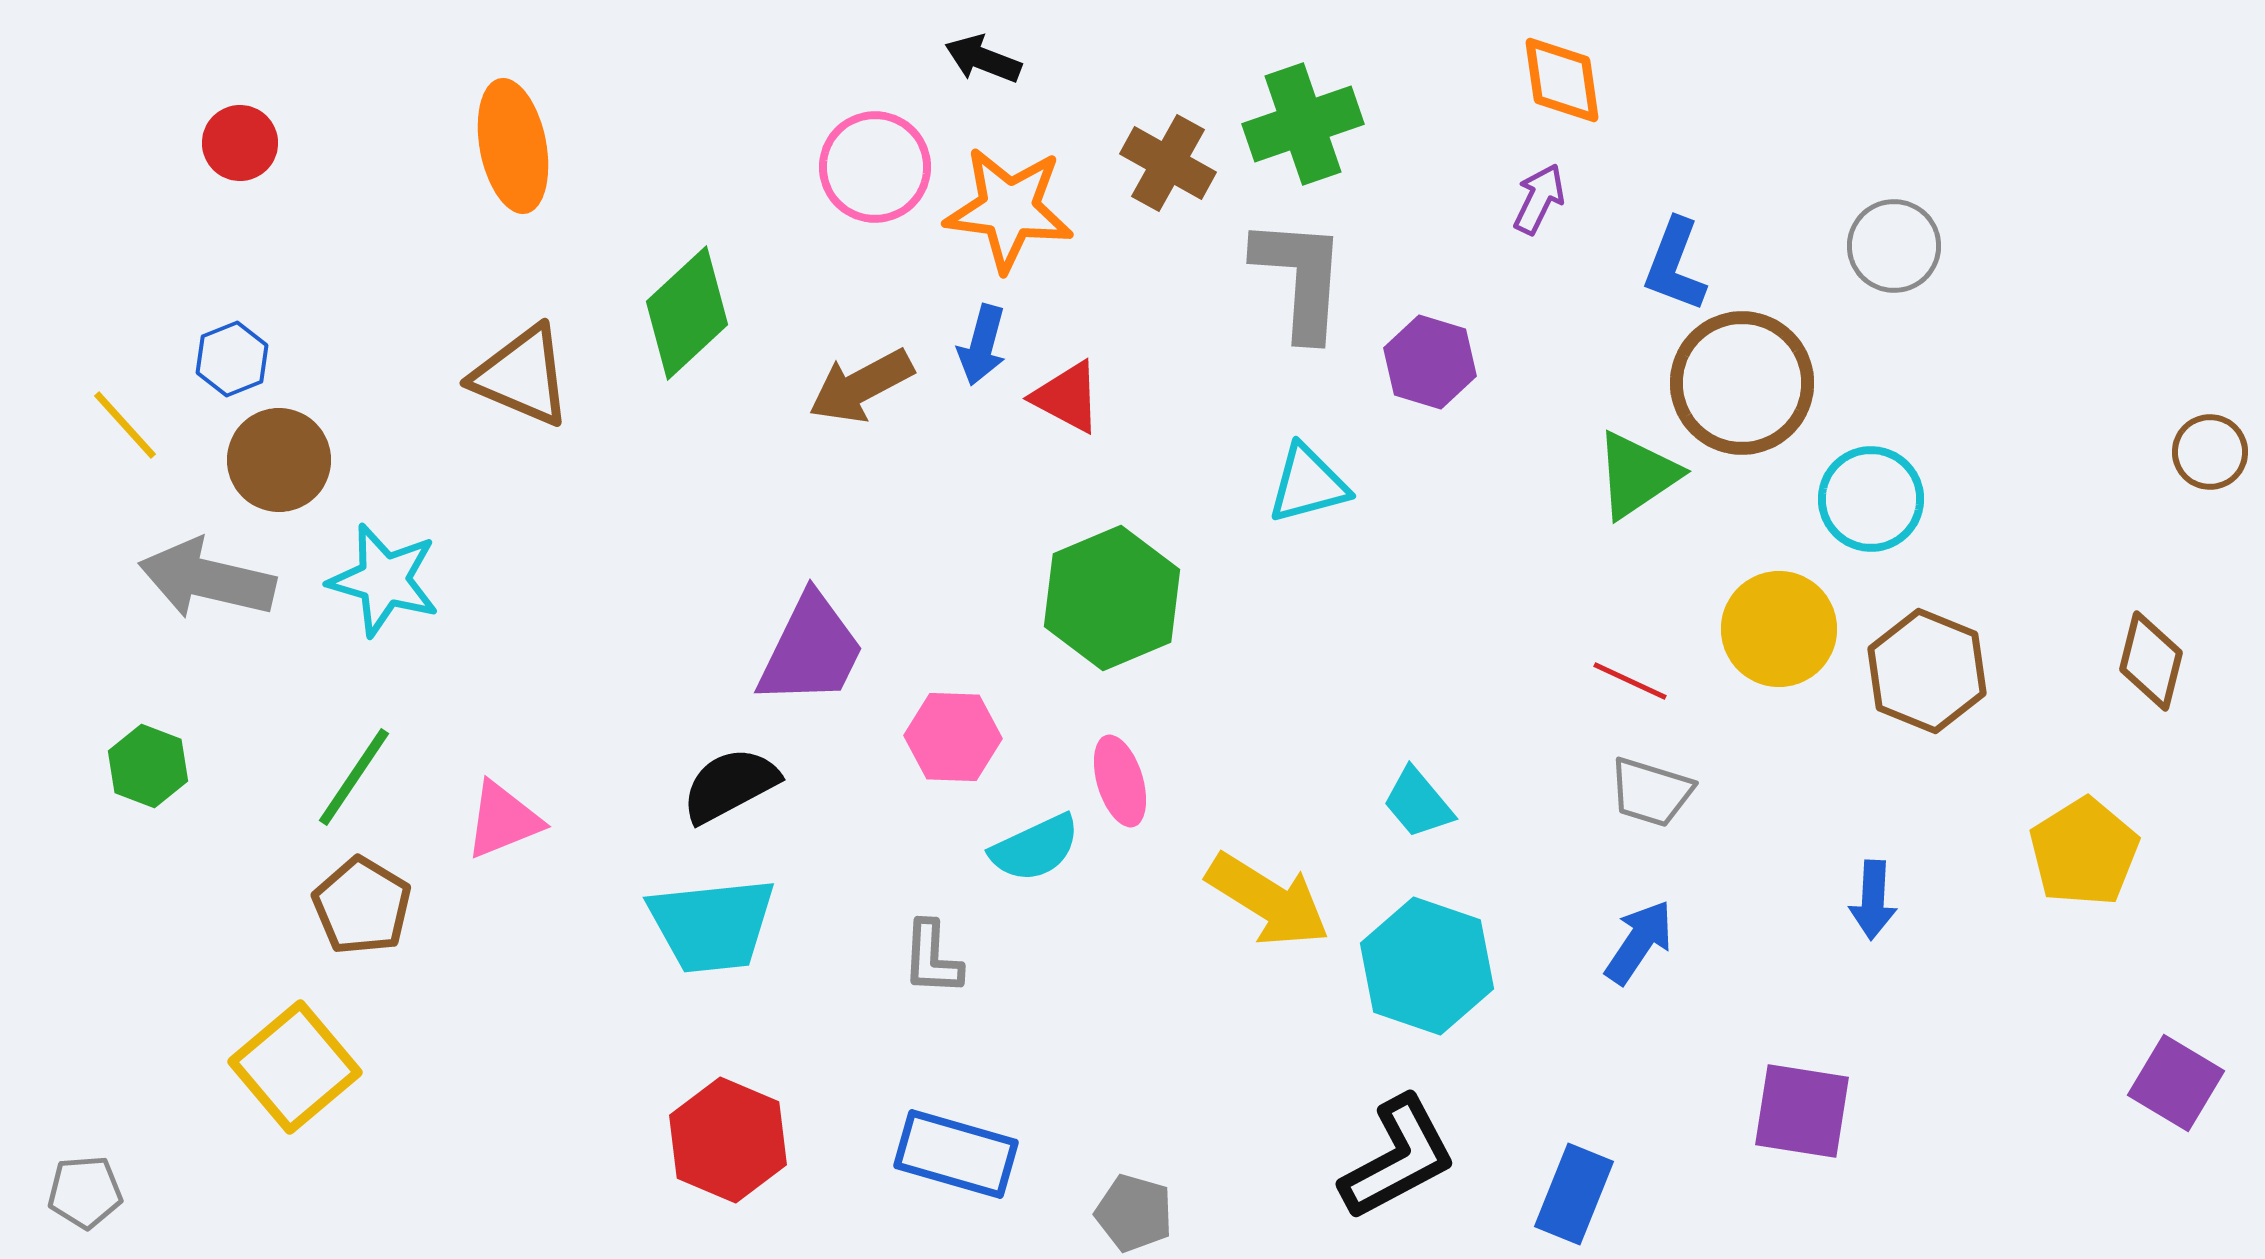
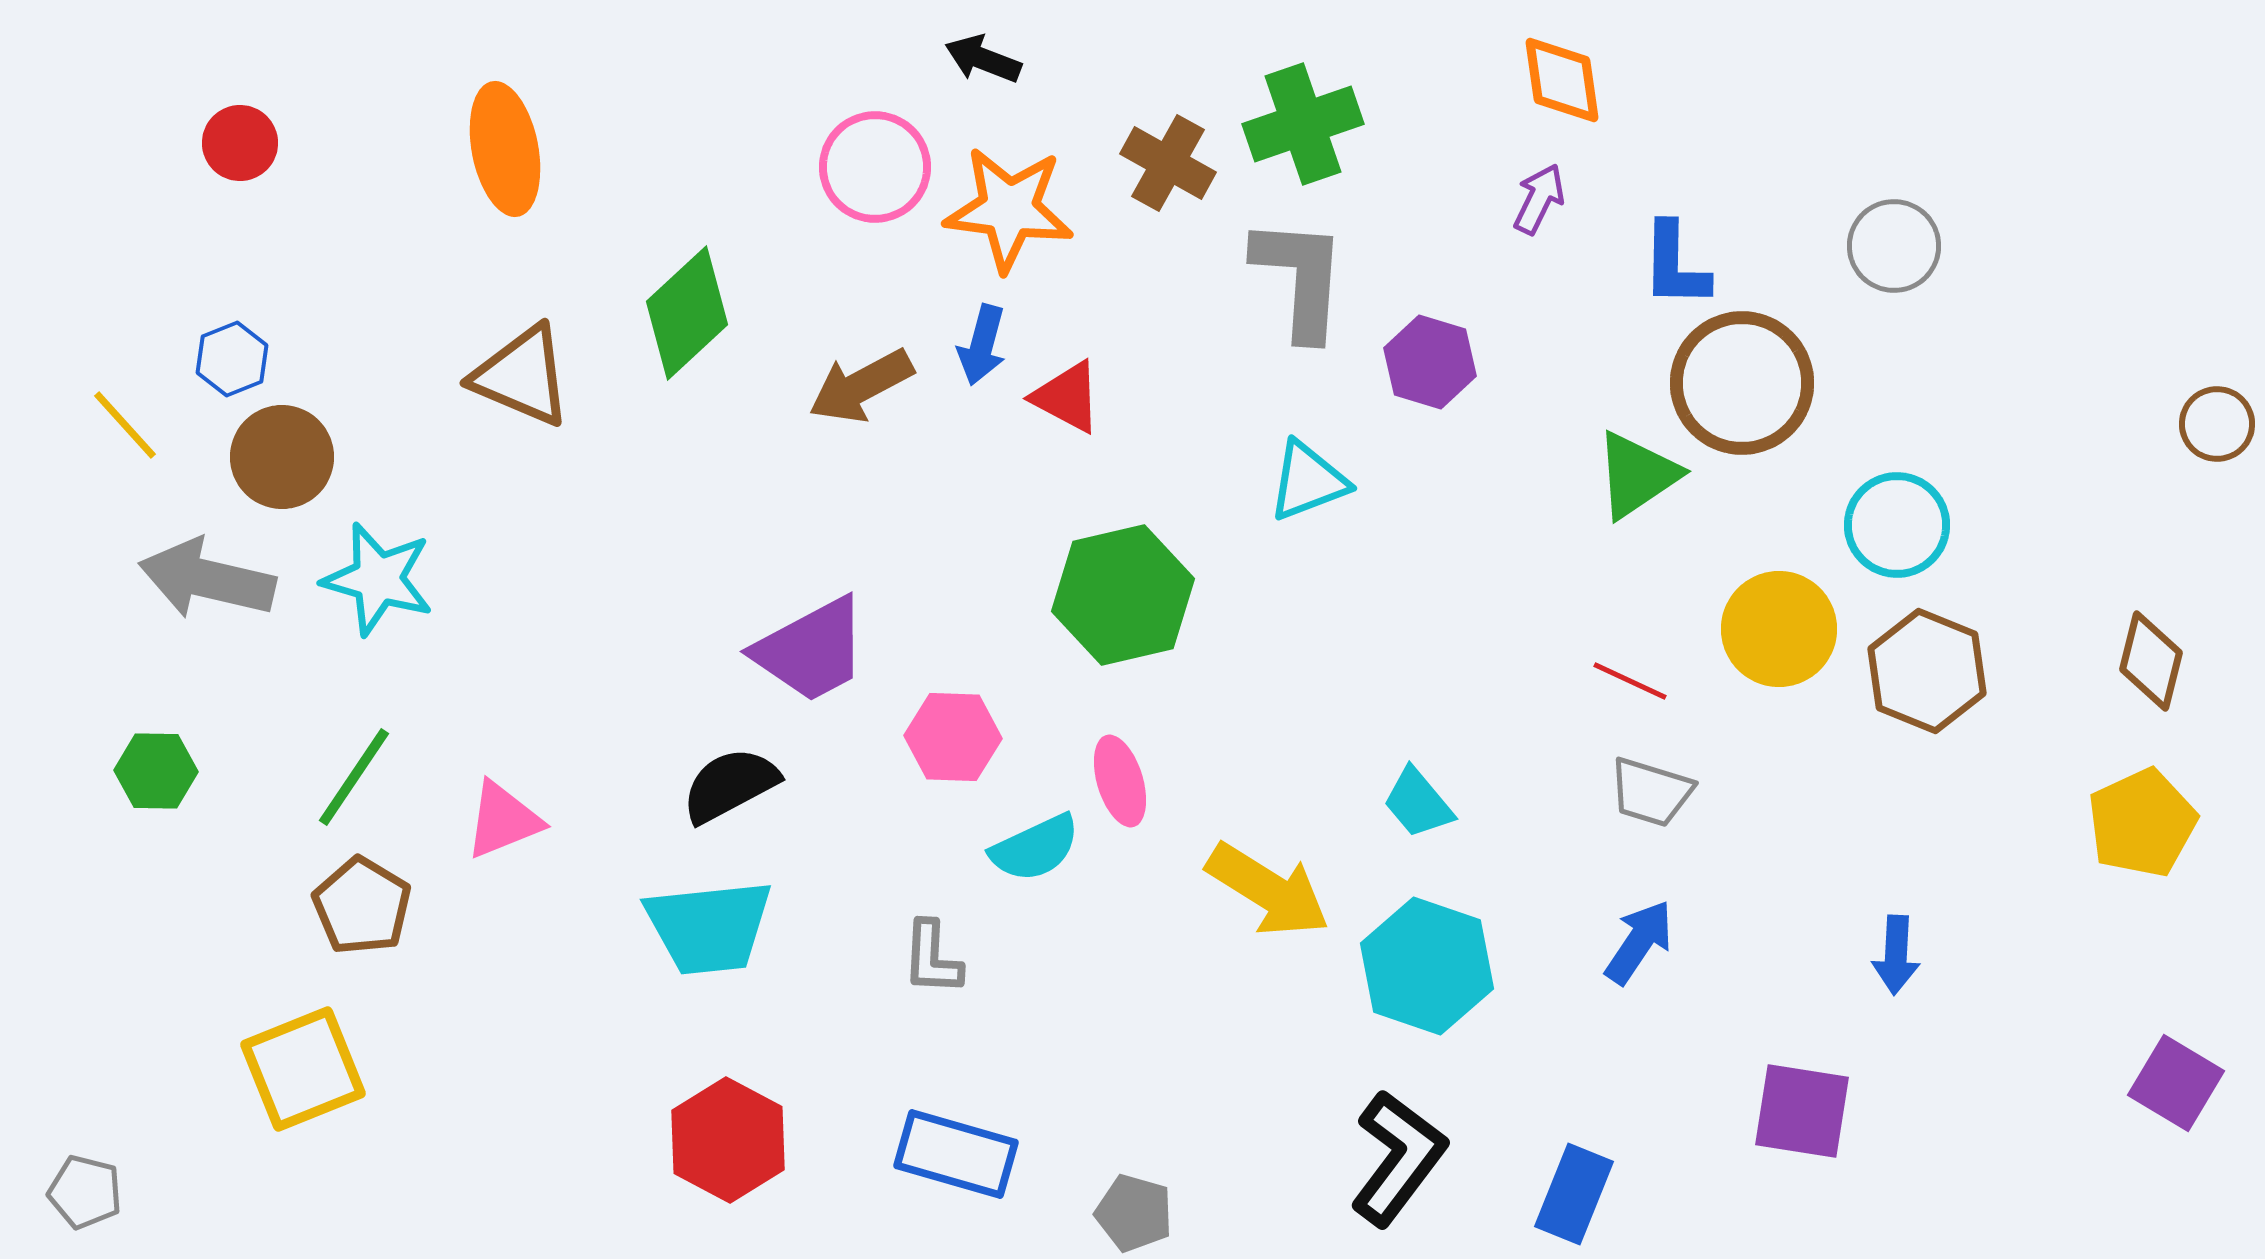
orange ellipse at (513, 146): moved 8 px left, 3 px down
blue L-shape at (1675, 265): rotated 20 degrees counterclockwise
brown circle at (2210, 452): moved 7 px right, 28 px up
brown circle at (279, 460): moved 3 px right, 3 px up
cyan triangle at (1308, 484): moved 3 px up; rotated 6 degrees counterclockwise
cyan circle at (1871, 499): moved 26 px right, 26 px down
cyan star at (384, 580): moved 6 px left, 1 px up
green hexagon at (1112, 598): moved 11 px right, 3 px up; rotated 10 degrees clockwise
purple trapezoid at (811, 650): rotated 36 degrees clockwise
green hexagon at (148, 766): moved 8 px right, 5 px down; rotated 20 degrees counterclockwise
yellow pentagon at (2084, 852): moved 58 px right, 29 px up; rotated 7 degrees clockwise
yellow arrow at (1268, 900): moved 10 px up
blue arrow at (1873, 900): moved 23 px right, 55 px down
cyan trapezoid at (712, 925): moved 3 px left, 2 px down
yellow square at (295, 1067): moved 8 px right, 2 px down; rotated 18 degrees clockwise
red hexagon at (728, 1140): rotated 5 degrees clockwise
black L-shape at (1398, 1158): rotated 25 degrees counterclockwise
gray pentagon at (85, 1192): rotated 18 degrees clockwise
